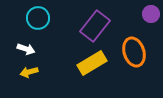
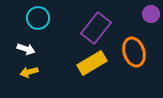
purple rectangle: moved 1 px right, 2 px down
